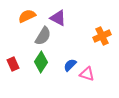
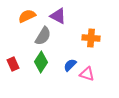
purple triangle: moved 2 px up
orange cross: moved 11 px left, 2 px down; rotated 30 degrees clockwise
